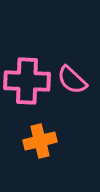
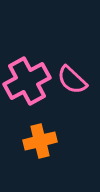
pink cross: rotated 30 degrees counterclockwise
